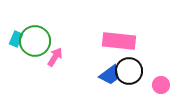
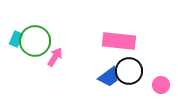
blue trapezoid: moved 1 px left, 2 px down
